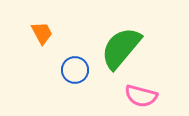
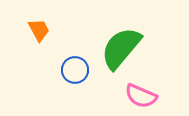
orange trapezoid: moved 3 px left, 3 px up
pink semicircle: rotated 8 degrees clockwise
